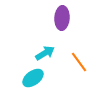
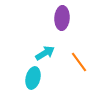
cyan ellipse: rotated 40 degrees counterclockwise
